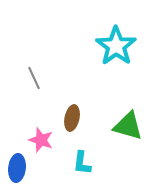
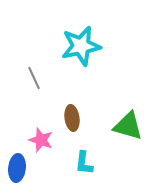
cyan star: moved 35 px left; rotated 24 degrees clockwise
brown ellipse: rotated 20 degrees counterclockwise
cyan L-shape: moved 2 px right
